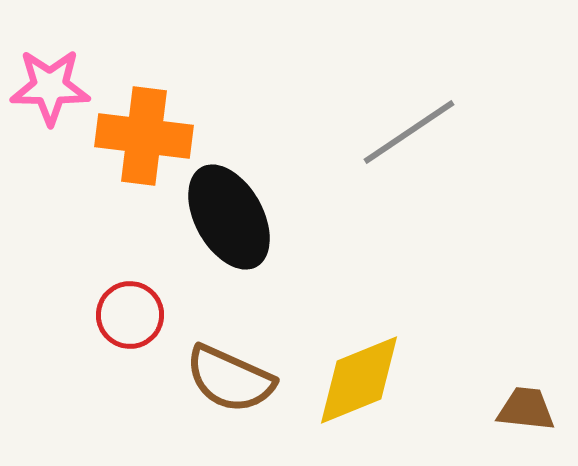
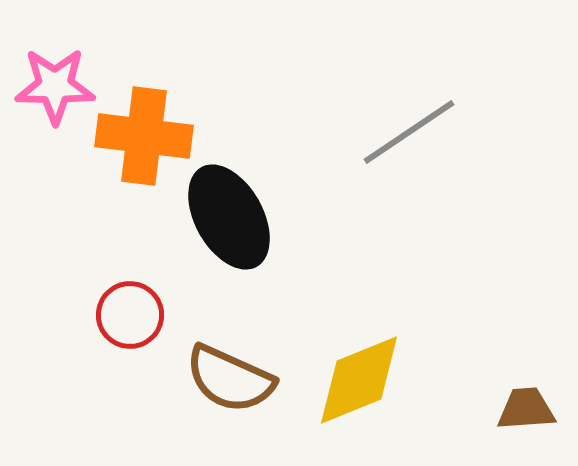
pink star: moved 5 px right, 1 px up
brown trapezoid: rotated 10 degrees counterclockwise
